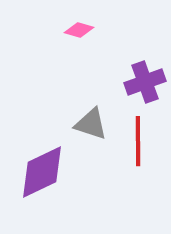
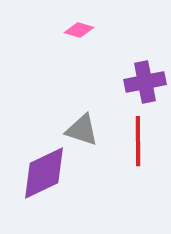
purple cross: rotated 9 degrees clockwise
gray triangle: moved 9 px left, 6 px down
purple diamond: moved 2 px right, 1 px down
